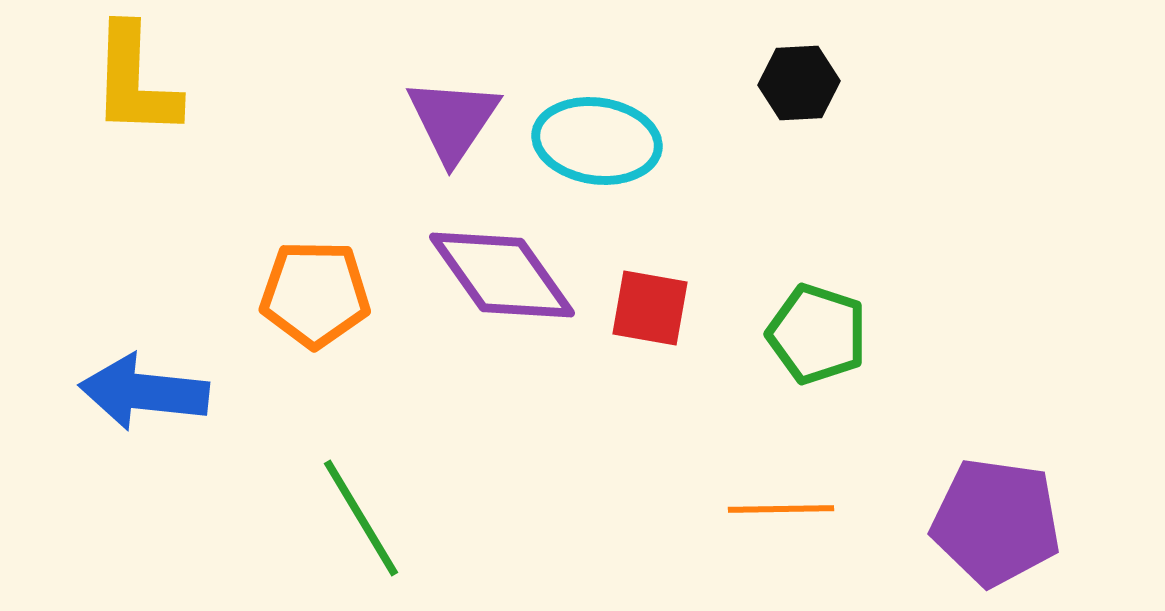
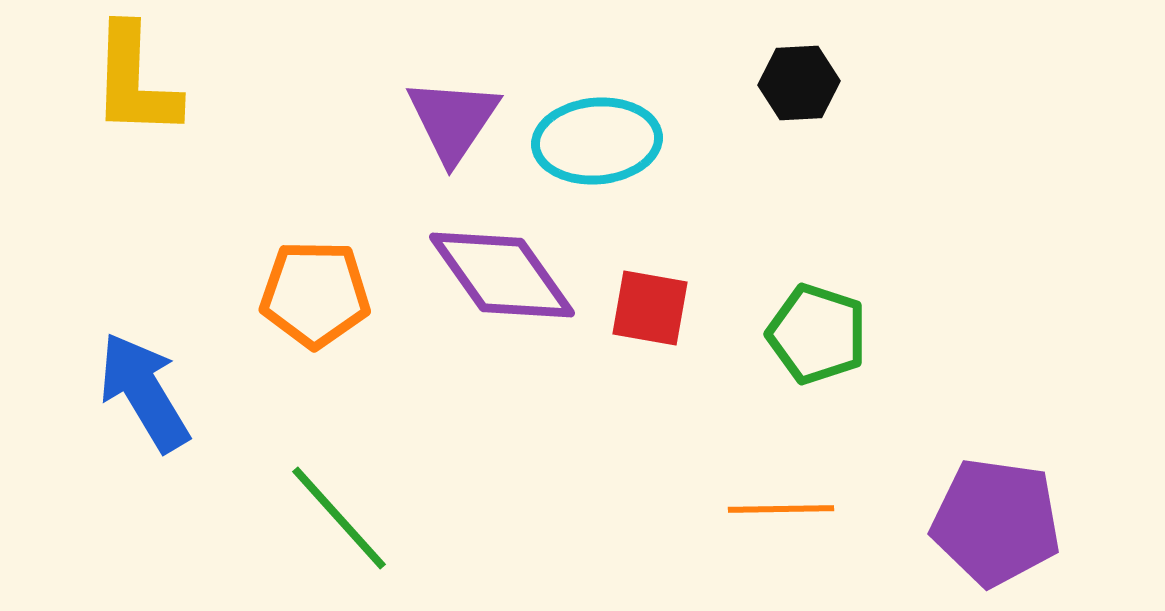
cyan ellipse: rotated 13 degrees counterclockwise
blue arrow: rotated 53 degrees clockwise
green line: moved 22 px left; rotated 11 degrees counterclockwise
